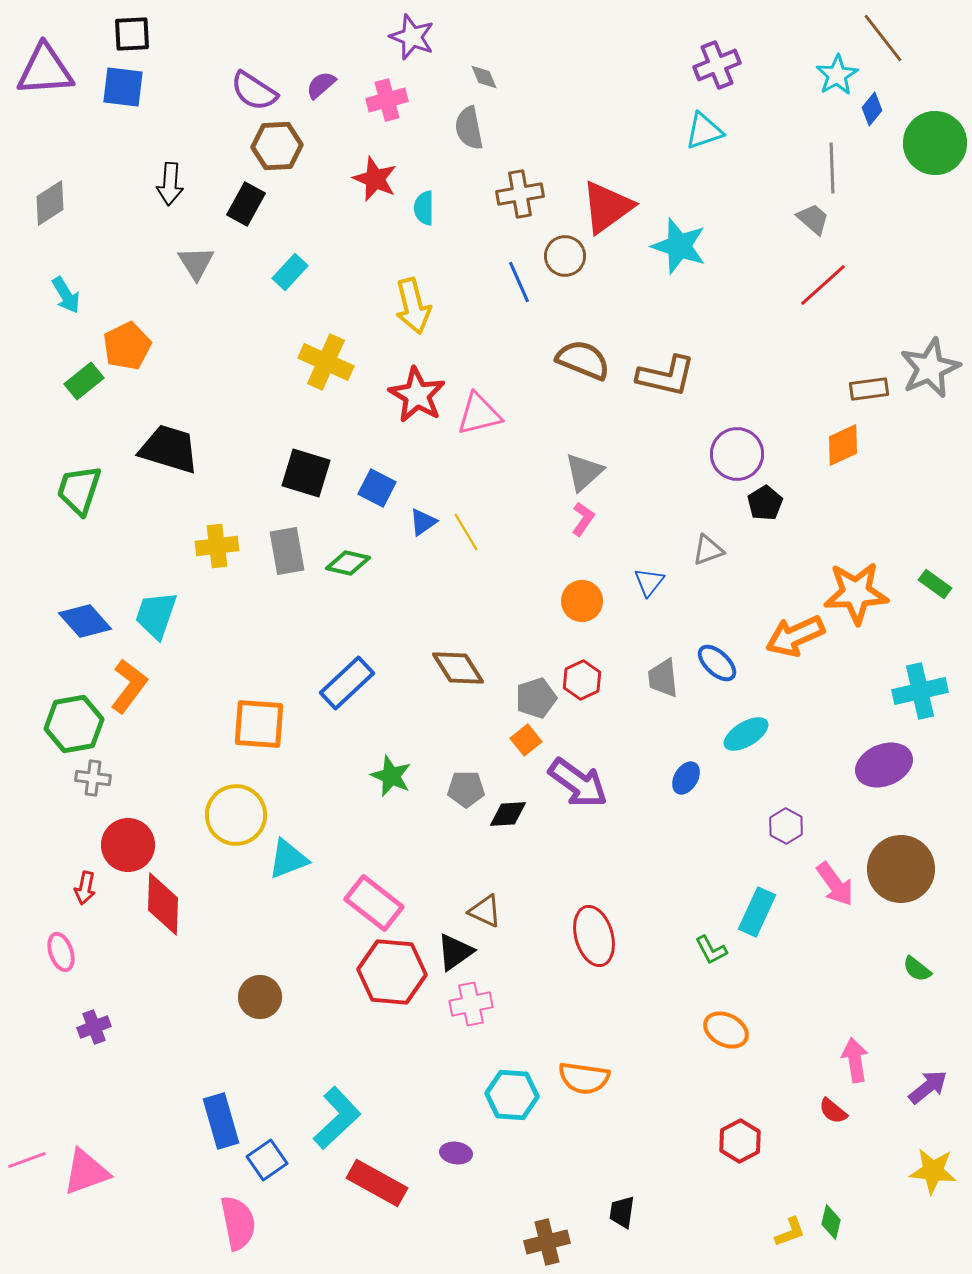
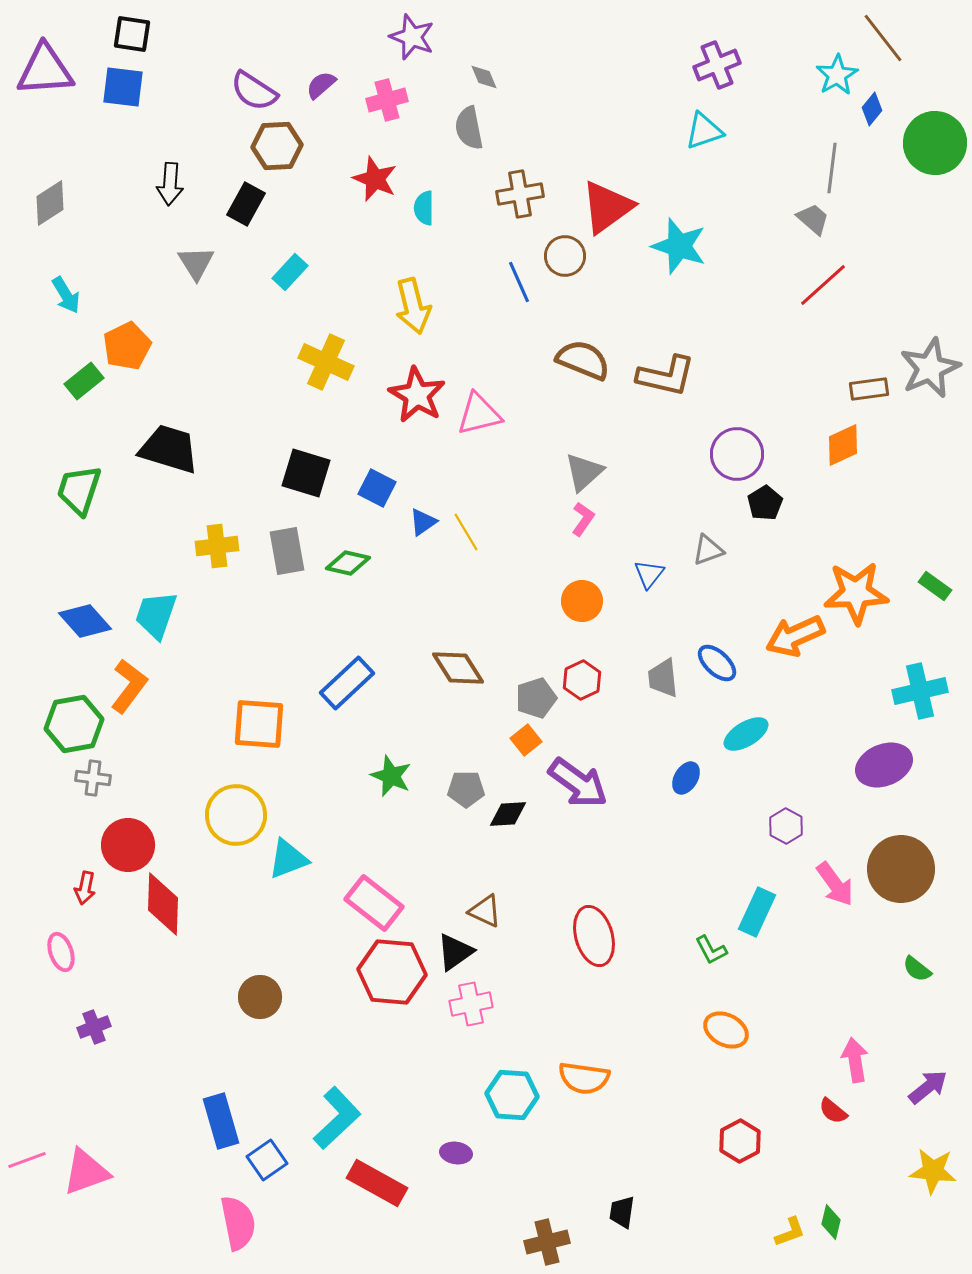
black square at (132, 34): rotated 12 degrees clockwise
gray line at (832, 168): rotated 9 degrees clockwise
blue triangle at (649, 582): moved 8 px up
green rectangle at (935, 584): moved 2 px down
